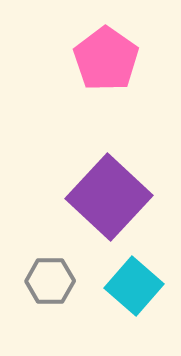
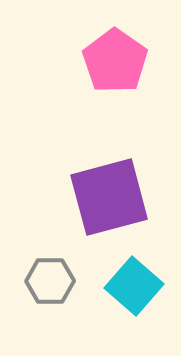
pink pentagon: moved 9 px right, 2 px down
purple square: rotated 32 degrees clockwise
